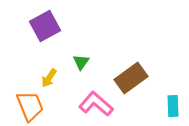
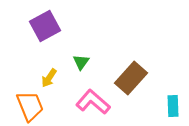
brown rectangle: rotated 12 degrees counterclockwise
pink L-shape: moved 3 px left, 2 px up
